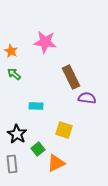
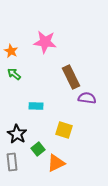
gray rectangle: moved 2 px up
